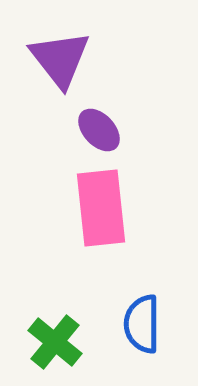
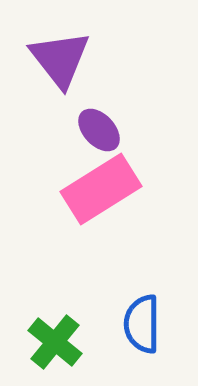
pink rectangle: moved 19 px up; rotated 64 degrees clockwise
